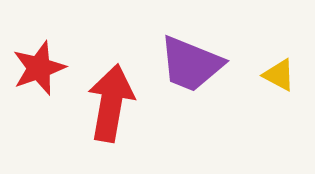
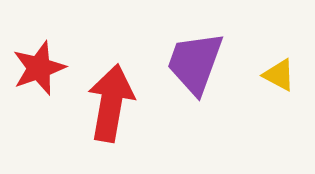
purple trapezoid: moved 4 px right, 1 px up; rotated 88 degrees clockwise
